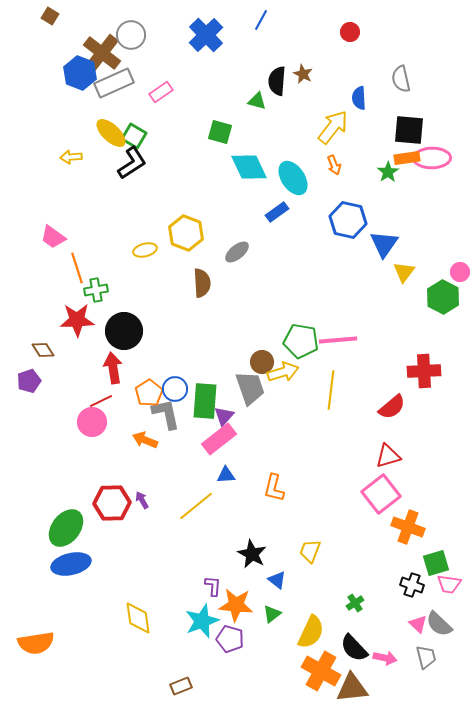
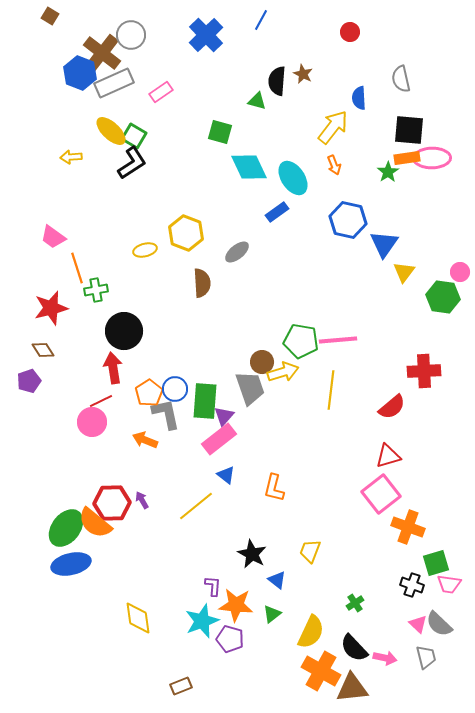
yellow ellipse at (111, 133): moved 2 px up
green hexagon at (443, 297): rotated 20 degrees counterclockwise
red star at (77, 320): moved 26 px left, 12 px up; rotated 12 degrees counterclockwise
blue triangle at (226, 475): rotated 42 degrees clockwise
orange semicircle at (36, 643): moved 59 px right, 120 px up; rotated 48 degrees clockwise
